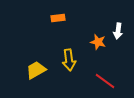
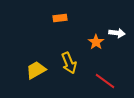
orange rectangle: moved 2 px right
white arrow: moved 1 px left, 2 px down; rotated 91 degrees counterclockwise
orange star: moved 2 px left; rotated 21 degrees clockwise
yellow arrow: moved 3 px down; rotated 15 degrees counterclockwise
